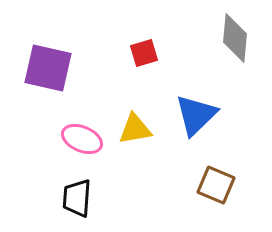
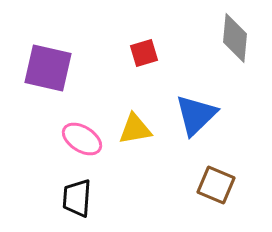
pink ellipse: rotated 9 degrees clockwise
